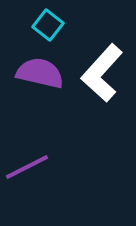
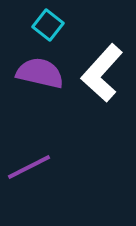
purple line: moved 2 px right
